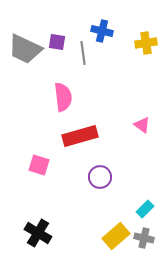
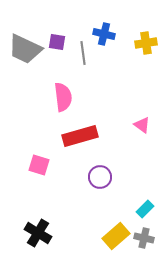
blue cross: moved 2 px right, 3 px down
